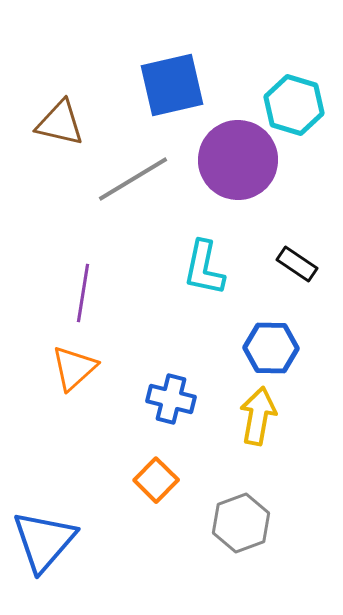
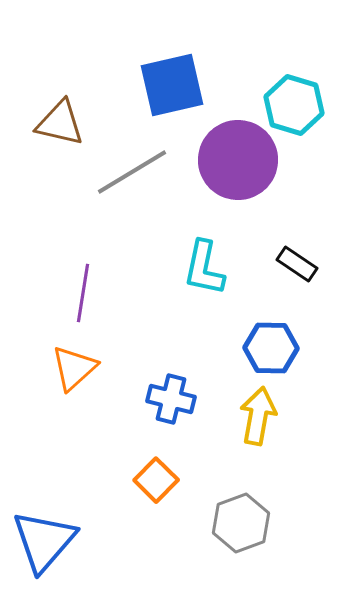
gray line: moved 1 px left, 7 px up
